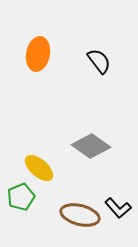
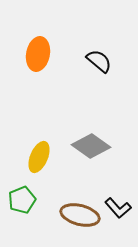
black semicircle: rotated 12 degrees counterclockwise
yellow ellipse: moved 11 px up; rotated 72 degrees clockwise
green pentagon: moved 1 px right, 3 px down
